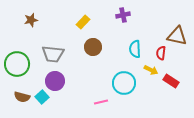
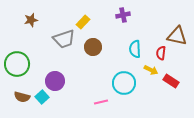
gray trapezoid: moved 11 px right, 15 px up; rotated 25 degrees counterclockwise
